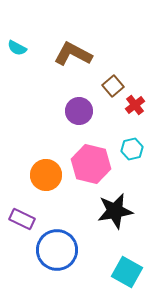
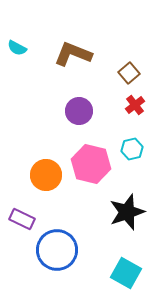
brown L-shape: rotated 6 degrees counterclockwise
brown square: moved 16 px right, 13 px up
black star: moved 12 px right, 1 px down; rotated 9 degrees counterclockwise
cyan square: moved 1 px left, 1 px down
